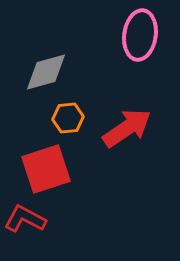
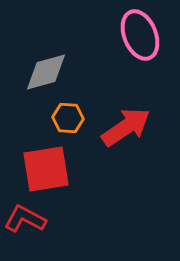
pink ellipse: rotated 30 degrees counterclockwise
orange hexagon: rotated 8 degrees clockwise
red arrow: moved 1 px left, 1 px up
red square: rotated 9 degrees clockwise
